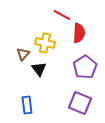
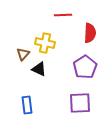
red line: moved 1 px right; rotated 30 degrees counterclockwise
red semicircle: moved 11 px right
black triangle: rotated 28 degrees counterclockwise
purple square: rotated 25 degrees counterclockwise
